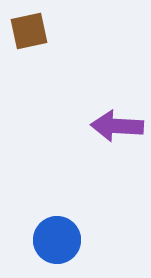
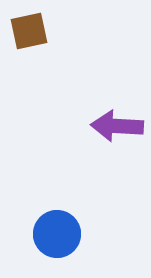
blue circle: moved 6 px up
